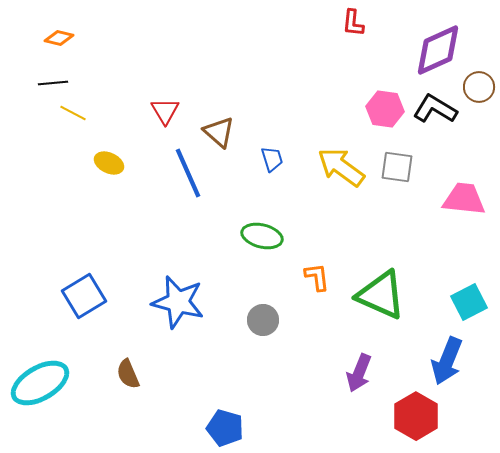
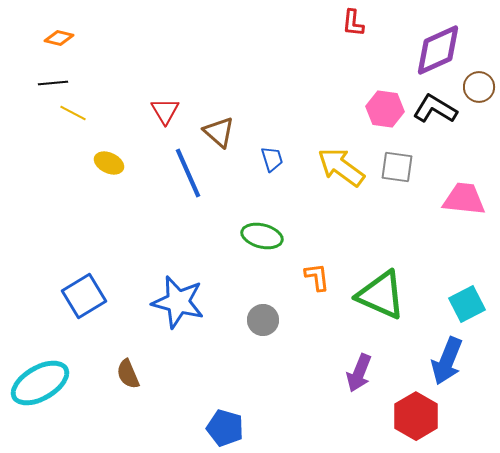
cyan square: moved 2 px left, 2 px down
